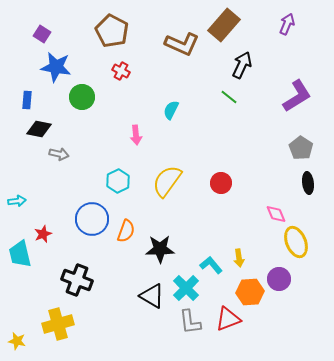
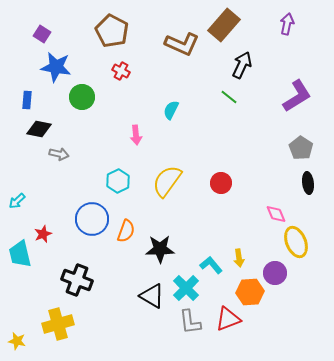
purple arrow: rotated 10 degrees counterclockwise
cyan arrow: rotated 144 degrees clockwise
purple circle: moved 4 px left, 6 px up
